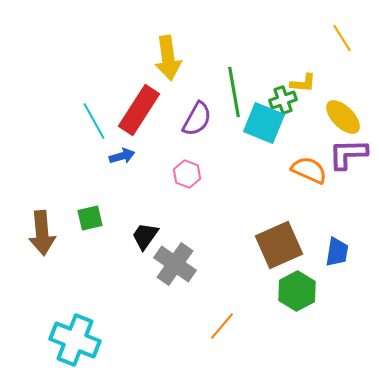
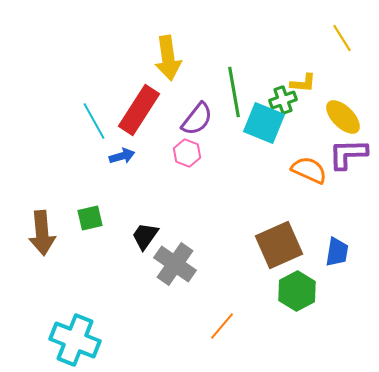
purple semicircle: rotated 9 degrees clockwise
pink hexagon: moved 21 px up
